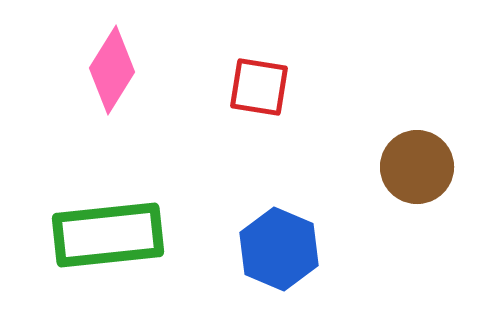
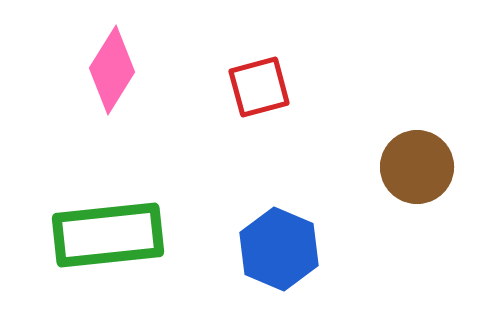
red square: rotated 24 degrees counterclockwise
